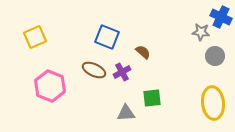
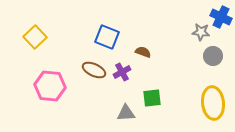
yellow square: rotated 20 degrees counterclockwise
brown semicircle: rotated 21 degrees counterclockwise
gray circle: moved 2 px left
pink hexagon: rotated 16 degrees counterclockwise
